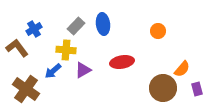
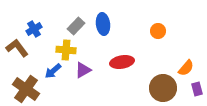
orange semicircle: moved 4 px right, 1 px up
